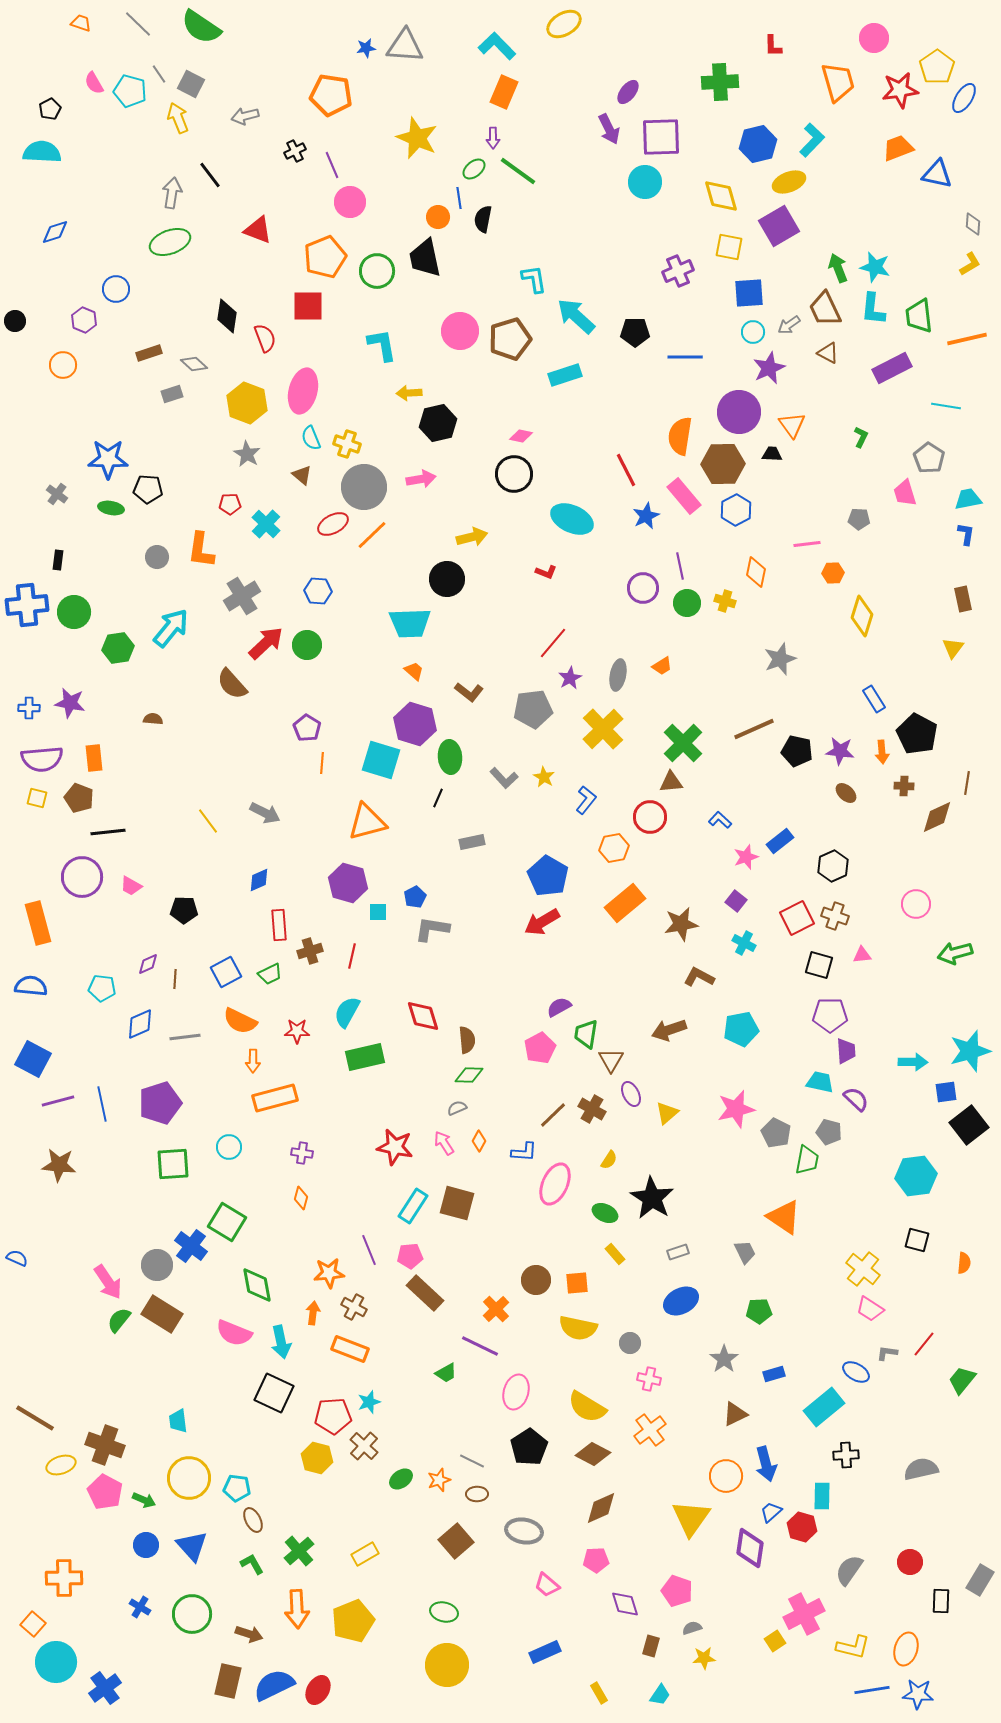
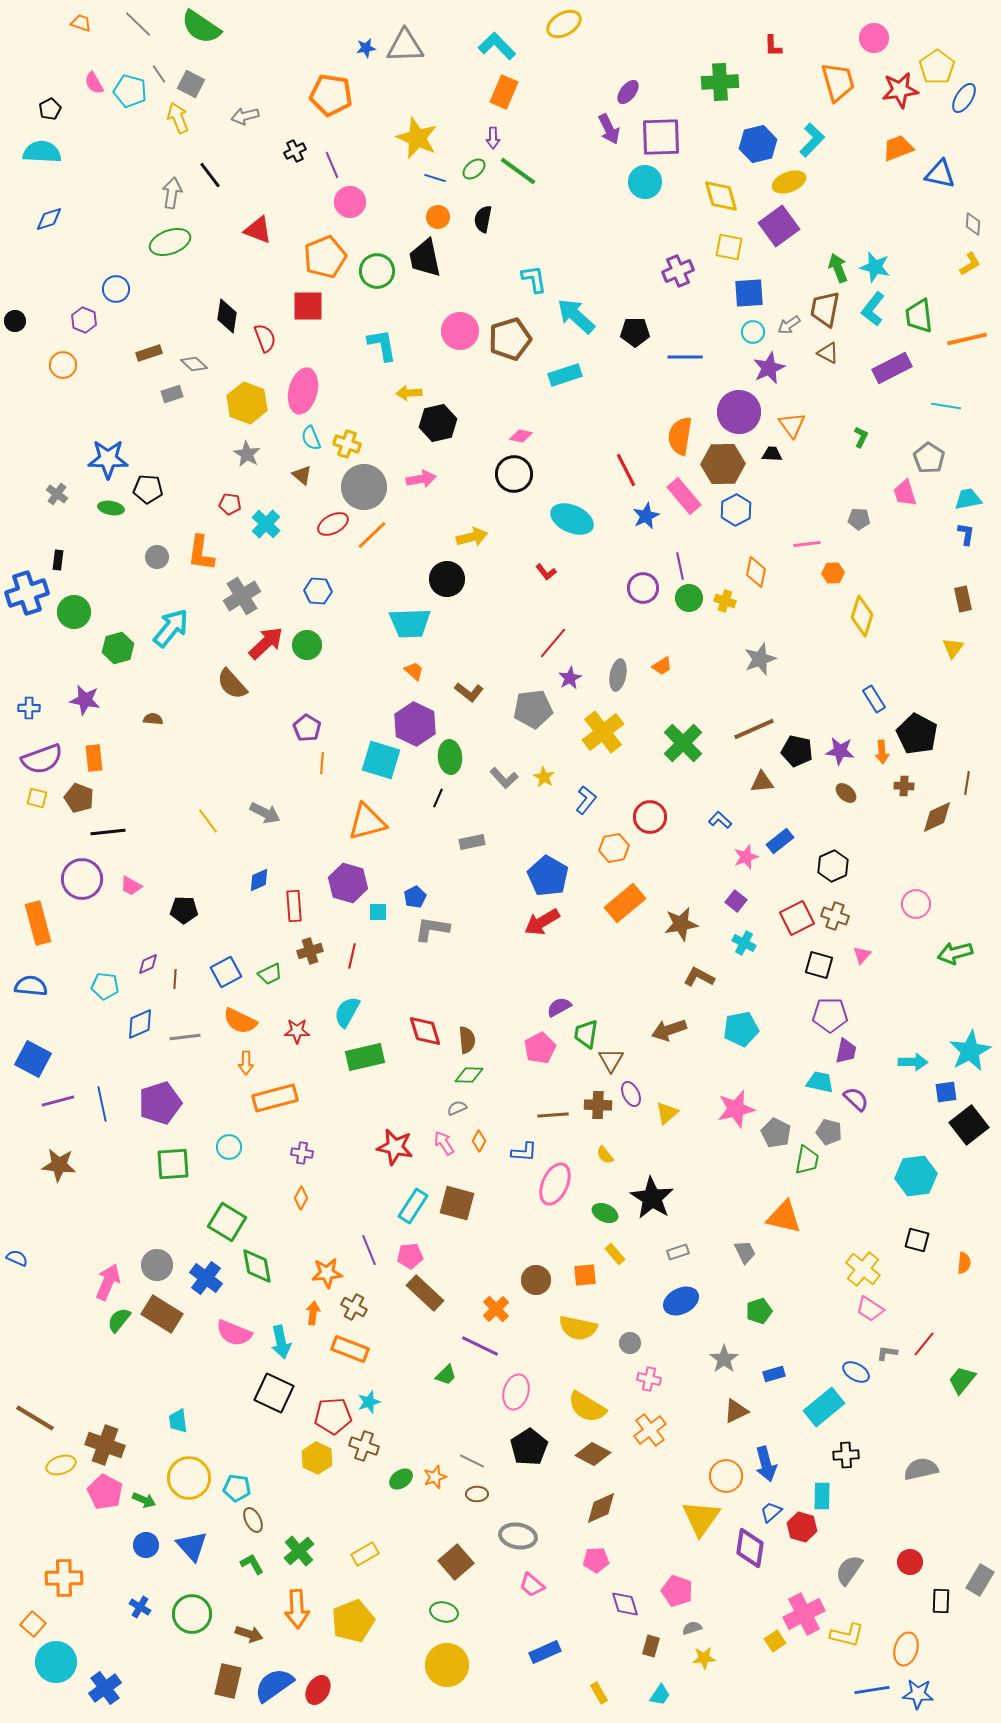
gray triangle at (405, 46): rotated 6 degrees counterclockwise
blue triangle at (937, 174): moved 3 px right
blue line at (459, 198): moved 24 px left, 20 px up; rotated 65 degrees counterclockwise
purple square at (779, 226): rotated 6 degrees counterclockwise
blue diamond at (55, 232): moved 6 px left, 13 px up
brown trapezoid at (825, 309): rotated 36 degrees clockwise
cyan L-shape at (873, 309): rotated 32 degrees clockwise
red pentagon at (230, 504): rotated 10 degrees clockwise
orange L-shape at (201, 550): moved 3 px down
red L-shape at (546, 572): rotated 30 degrees clockwise
green circle at (687, 603): moved 2 px right, 5 px up
blue cross at (27, 605): moved 12 px up; rotated 12 degrees counterclockwise
green hexagon at (118, 648): rotated 8 degrees counterclockwise
gray star at (780, 659): moved 20 px left
purple star at (70, 703): moved 15 px right, 3 px up
purple hexagon at (415, 724): rotated 9 degrees clockwise
yellow cross at (603, 729): moved 3 px down; rotated 6 degrees clockwise
purple semicircle at (42, 759): rotated 15 degrees counterclockwise
brown triangle at (671, 782): moved 91 px right
purple circle at (82, 877): moved 2 px down
red rectangle at (279, 925): moved 15 px right, 19 px up
pink triangle at (862, 955): rotated 42 degrees counterclockwise
cyan pentagon at (102, 988): moved 3 px right, 2 px up
red diamond at (423, 1016): moved 2 px right, 15 px down
purple trapezoid at (846, 1051): rotated 16 degrees clockwise
cyan star at (970, 1051): rotated 12 degrees counterclockwise
orange arrow at (253, 1061): moved 7 px left, 2 px down
brown cross at (592, 1109): moved 6 px right, 4 px up; rotated 28 degrees counterclockwise
brown line at (553, 1115): rotated 40 degrees clockwise
yellow semicircle at (609, 1160): moved 4 px left, 5 px up; rotated 108 degrees clockwise
orange diamond at (301, 1198): rotated 15 degrees clockwise
orange triangle at (784, 1217): rotated 21 degrees counterclockwise
blue cross at (191, 1246): moved 15 px right, 32 px down
orange star at (329, 1273): moved 2 px left
pink arrow at (108, 1282): rotated 123 degrees counterclockwise
orange square at (577, 1283): moved 8 px right, 8 px up
green diamond at (257, 1285): moved 19 px up
green pentagon at (759, 1311): rotated 15 degrees counterclockwise
green trapezoid at (446, 1373): moved 2 px down; rotated 15 degrees counterclockwise
brown triangle at (735, 1414): moved 1 px right, 3 px up
brown cross at (364, 1446): rotated 24 degrees counterclockwise
yellow hexagon at (317, 1458): rotated 12 degrees clockwise
orange star at (439, 1480): moved 4 px left, 3 px up
yellow triangle at (691, 1518): moved 10 px right
gray ellipse at (524, 1531): moved 6 px left, 5 px down
brown square at (456, 1541): moved 21 px down
pink trapezoid at (547, 1585): moved 15 px left
yellow L-shape at (853, 1647): moved 6 px left, 12 px up
blue semicircle at (274, 1685): rotated 9 degrees counterclockwise
